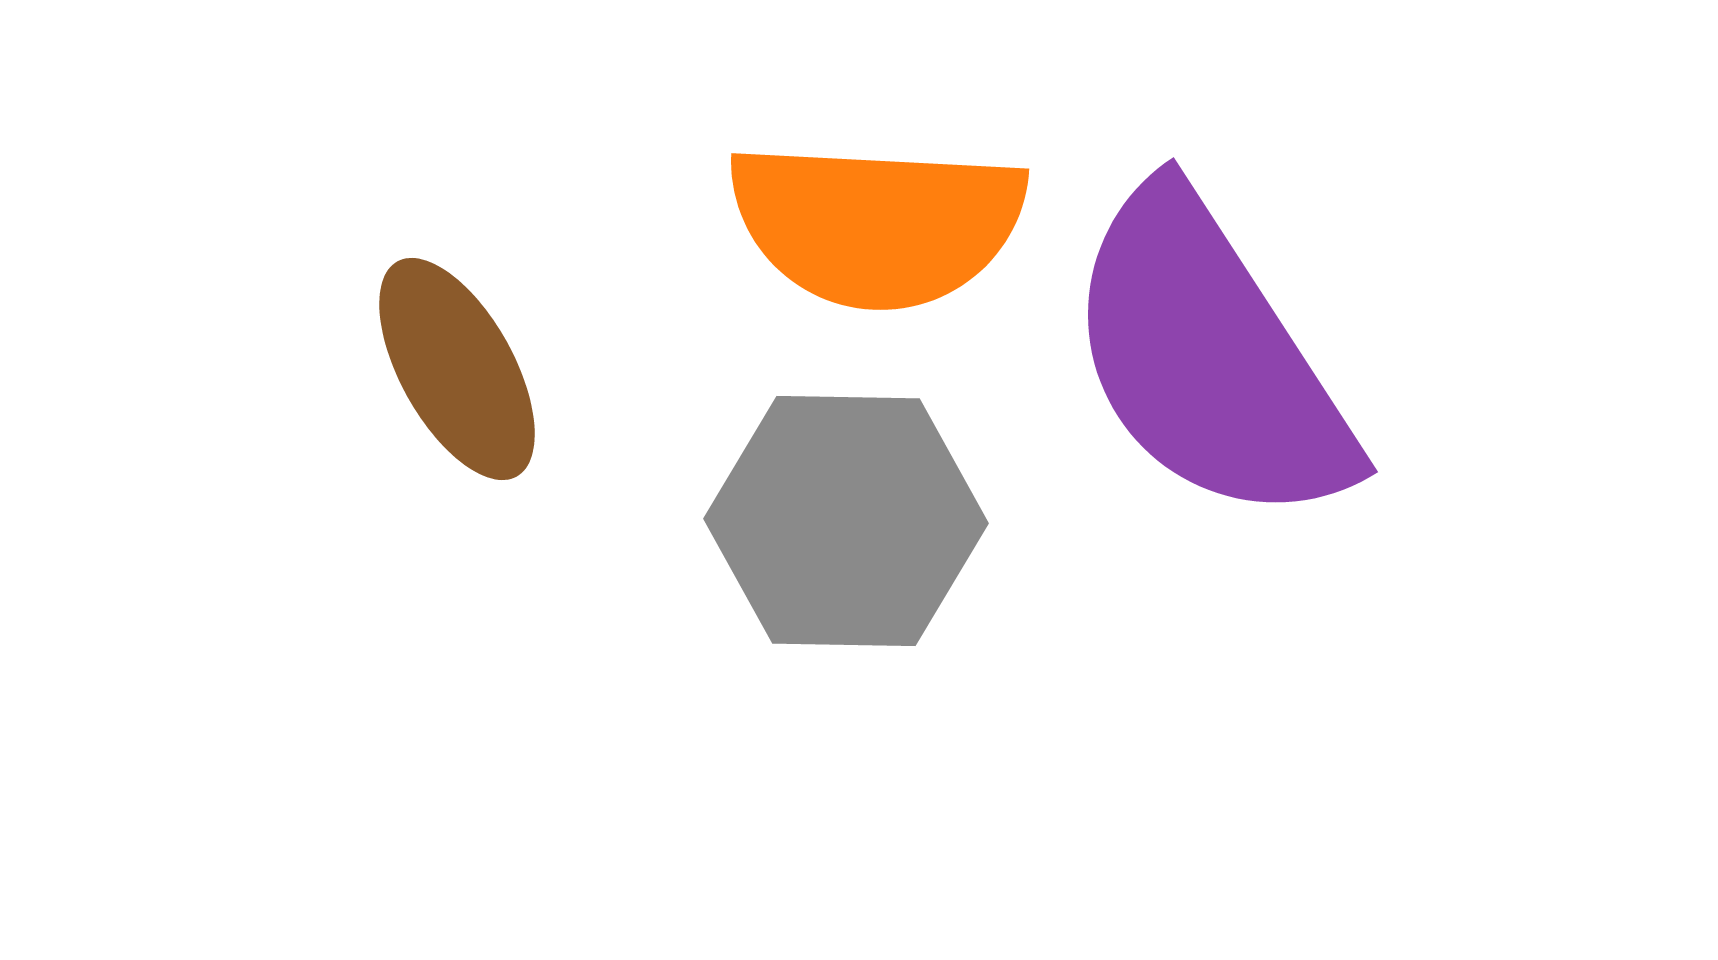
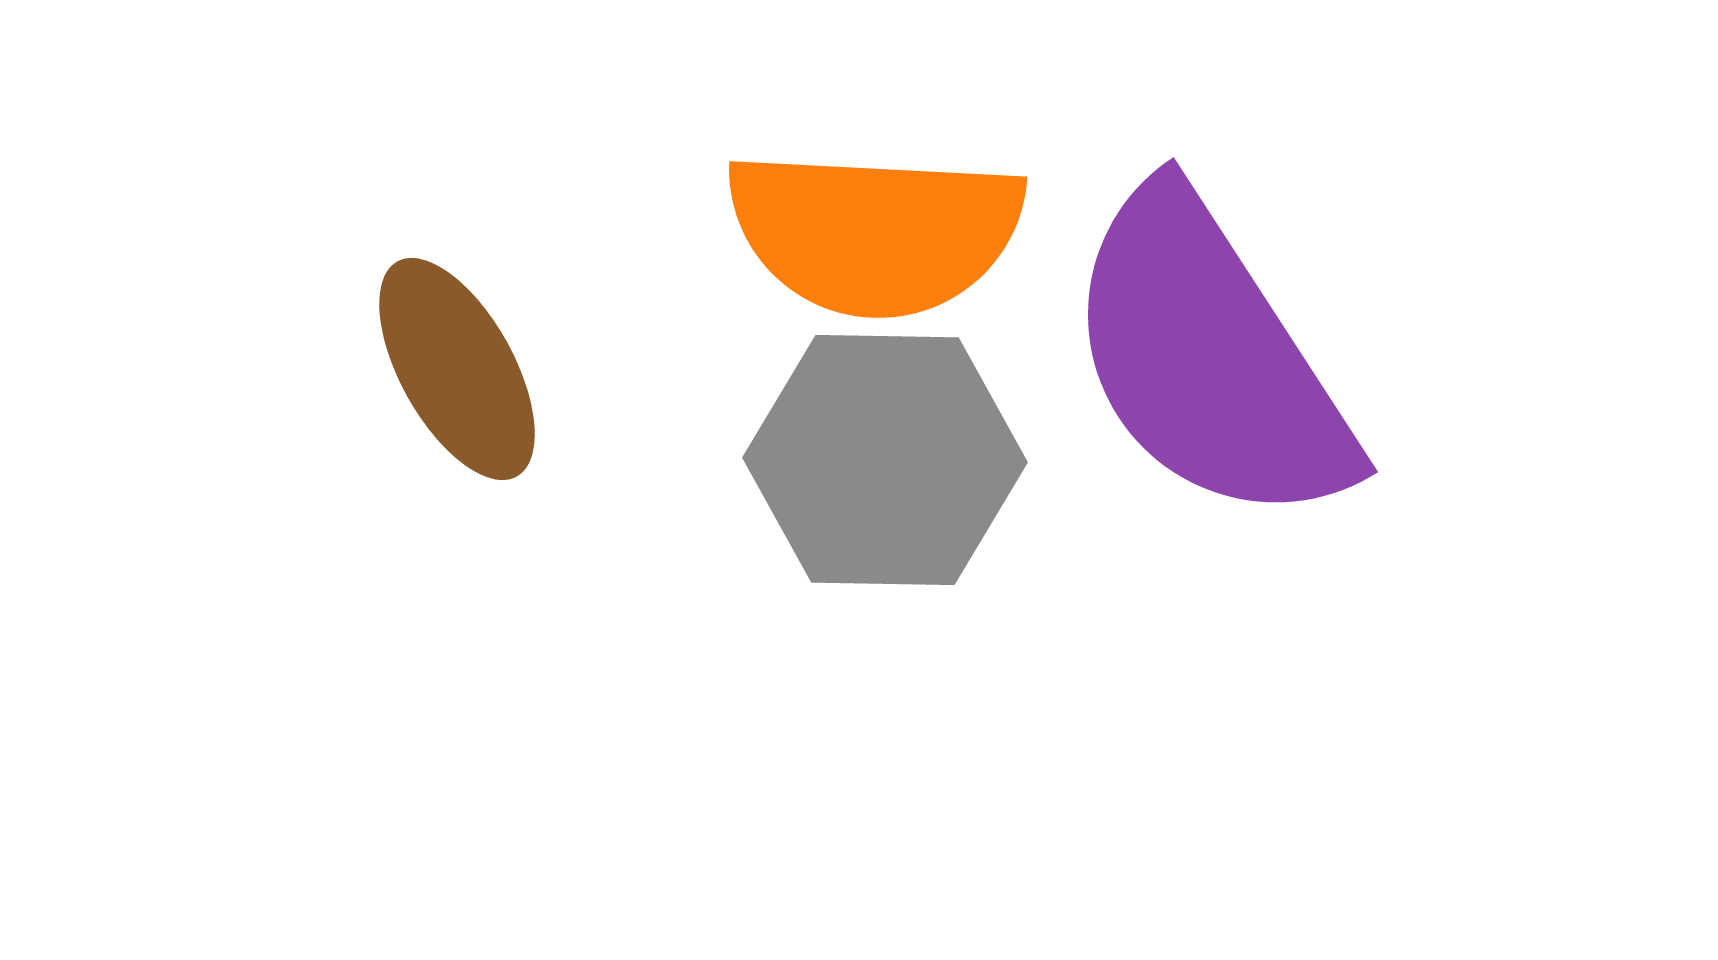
orange semicircle: moved 2 px left, 8 px down
gray hexagon: moved 39 px right, 61 px up
